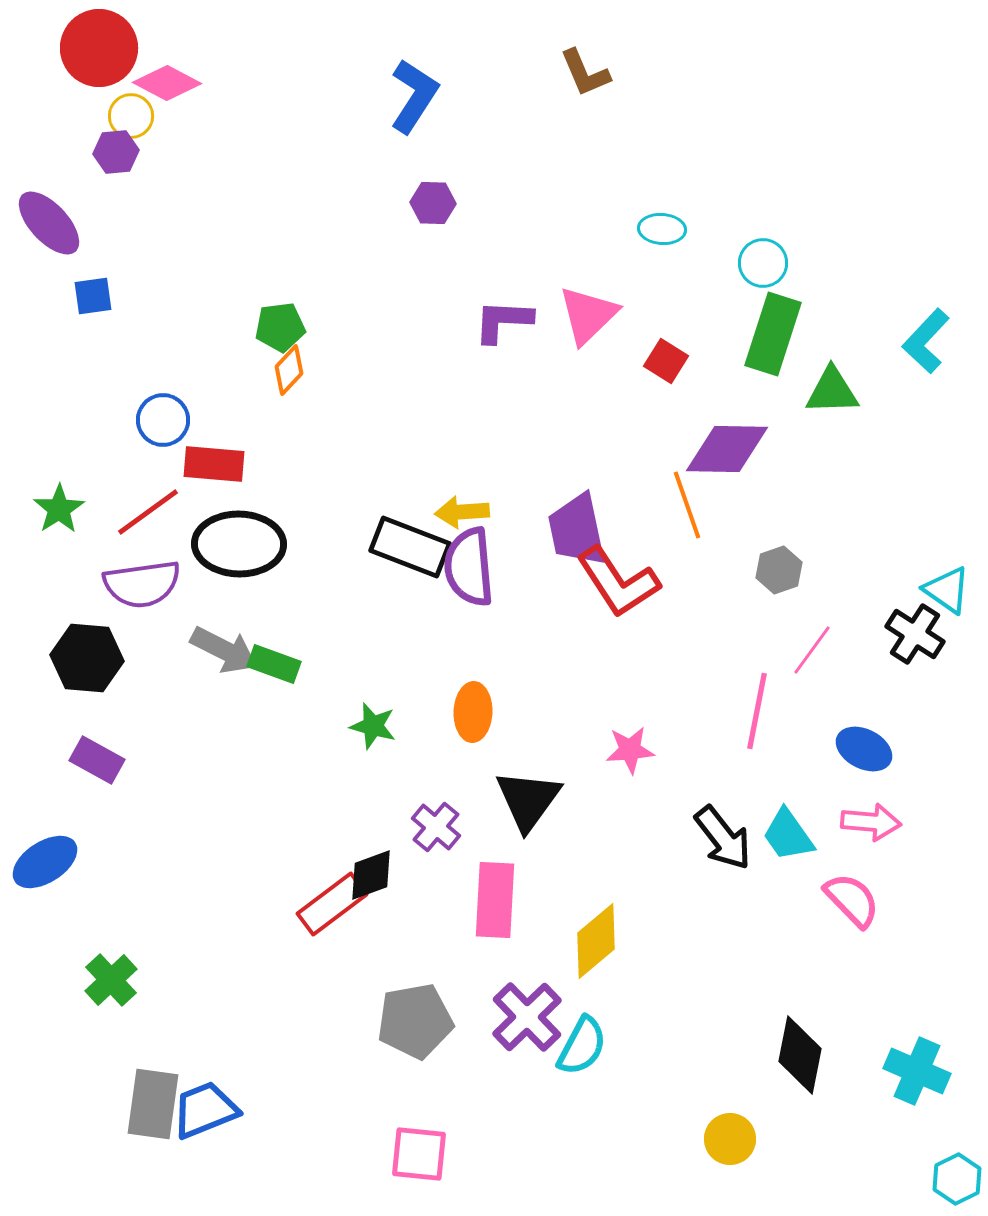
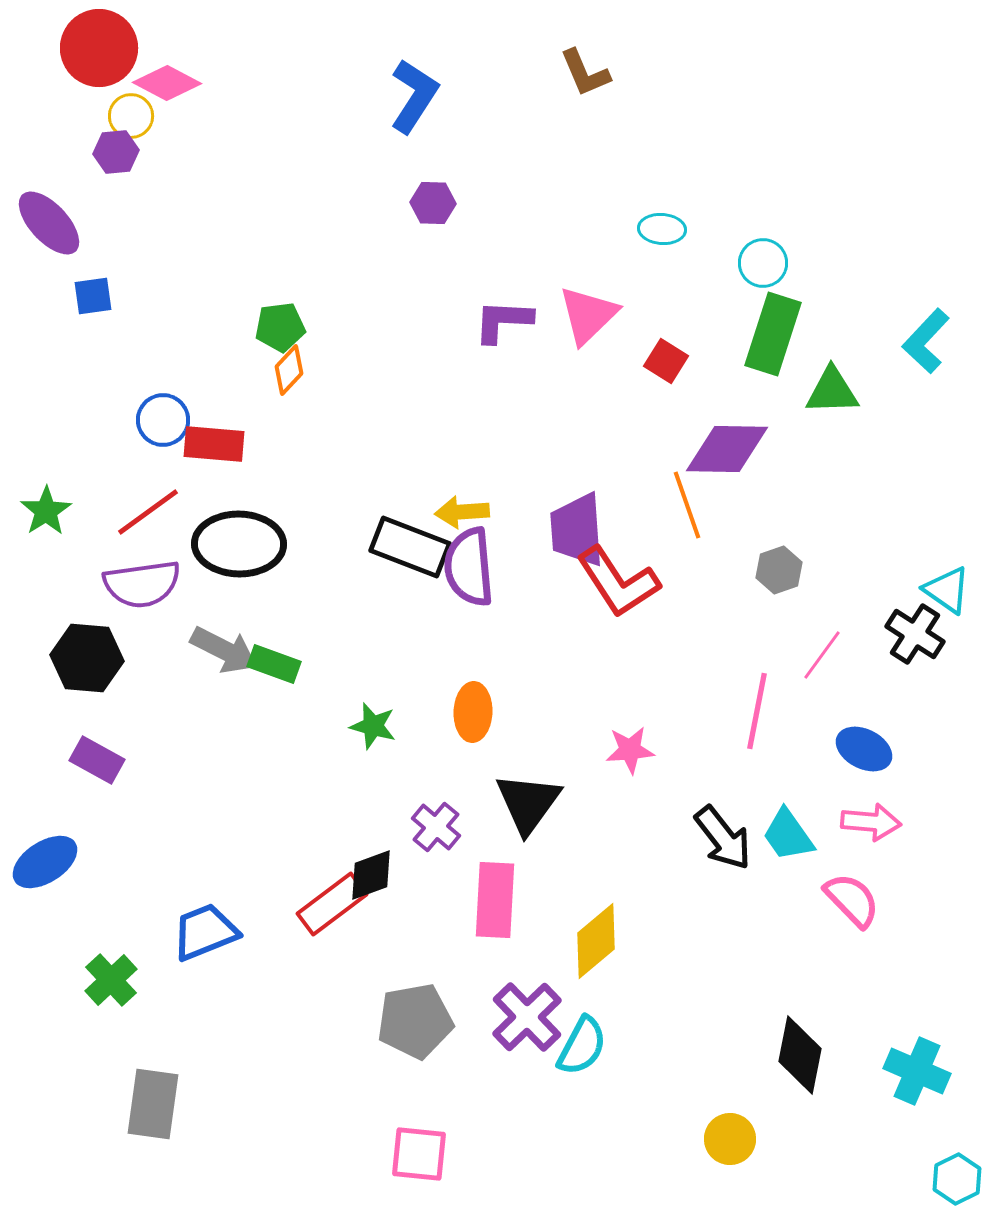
red rectangle at (214, 464): moved 20 px up
green star at (59, 509): moved 13 px left, 2 px down
purple trapezoid at (577, 530): rotated 8 degrees clockwise
pink line at (812, 650): moved 10 px right, 5 px down
black triangle at (528, 800): moved 3 px down
blue trapezoid at (205, 1110): moved 178 px up
